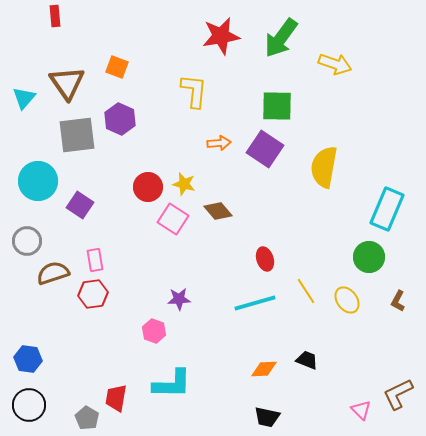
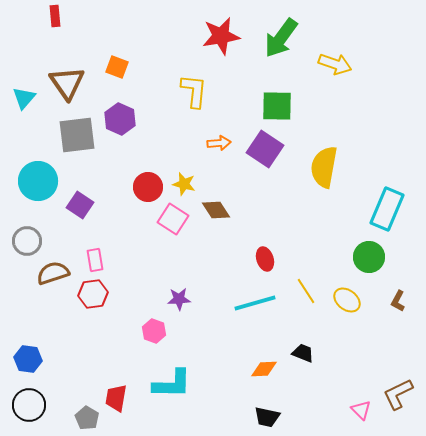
brown diamond at (218, 211): moved 2 px left, 1 px up; rotated 8 degrees clockwise
yellow ellipse at (347, 300): rotated 16 degrees counterclockwise
black trapezoid at (307, 360): moved 4 px left, 7 px up
